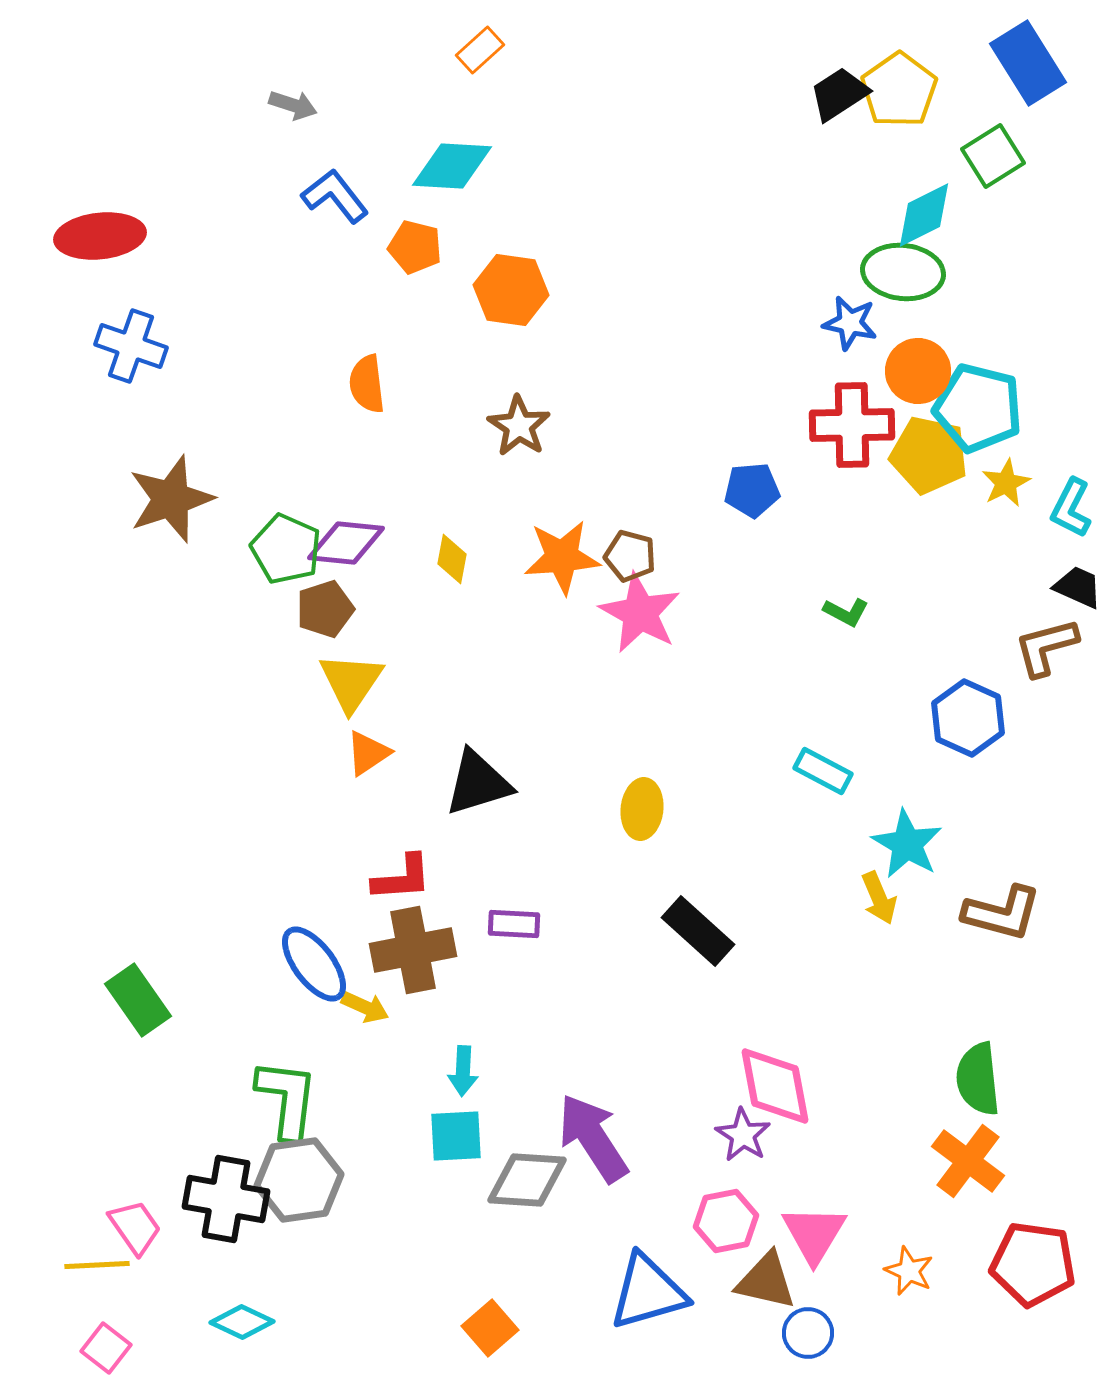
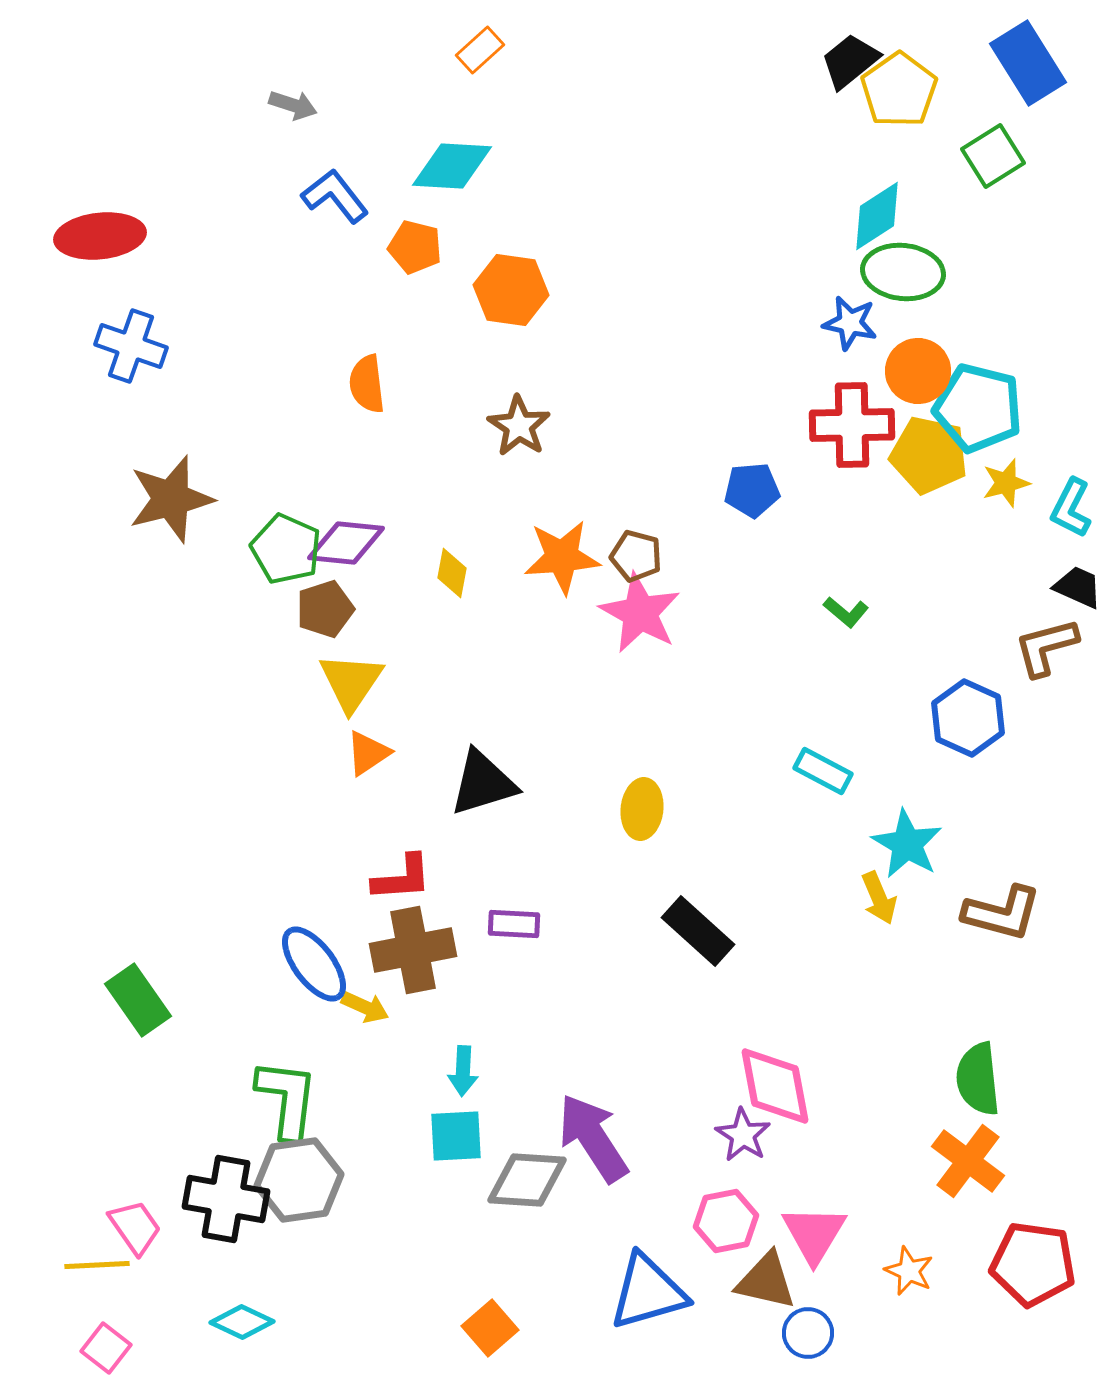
black trapezoid at (839, 94): moved 11 px right, 33 px up; rotated 6 degrees counterclockwise
cyan diamond at (924, 215): moved 47 px left, 1 px down; rotated 6 degrees counterclockwise
yellow star at (1006, 483): rotated 12 degrees clockwise
brown star at (171, 499): rotated 4 degrees clockwise
brown pentagon at (630, 556): moved 6 px right
yellow diamond at (452, 559): moved 14 px down
green L-shape at (846, 612): rotated 12 degrees clockwise
black triangle at (478, 783): moved 5 px right
